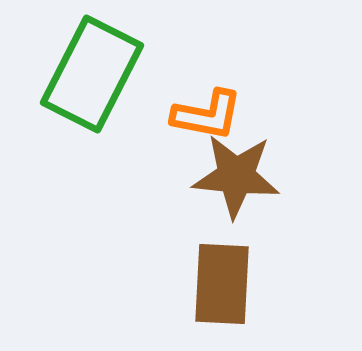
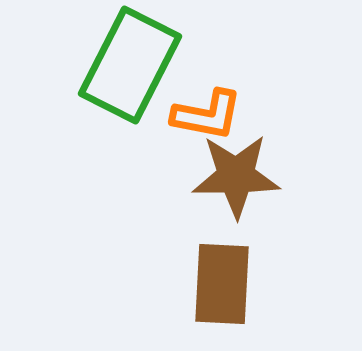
green rectangle: moved 38 px right, 9 px up
brown star: rotated 6 degrees counterclockwise
